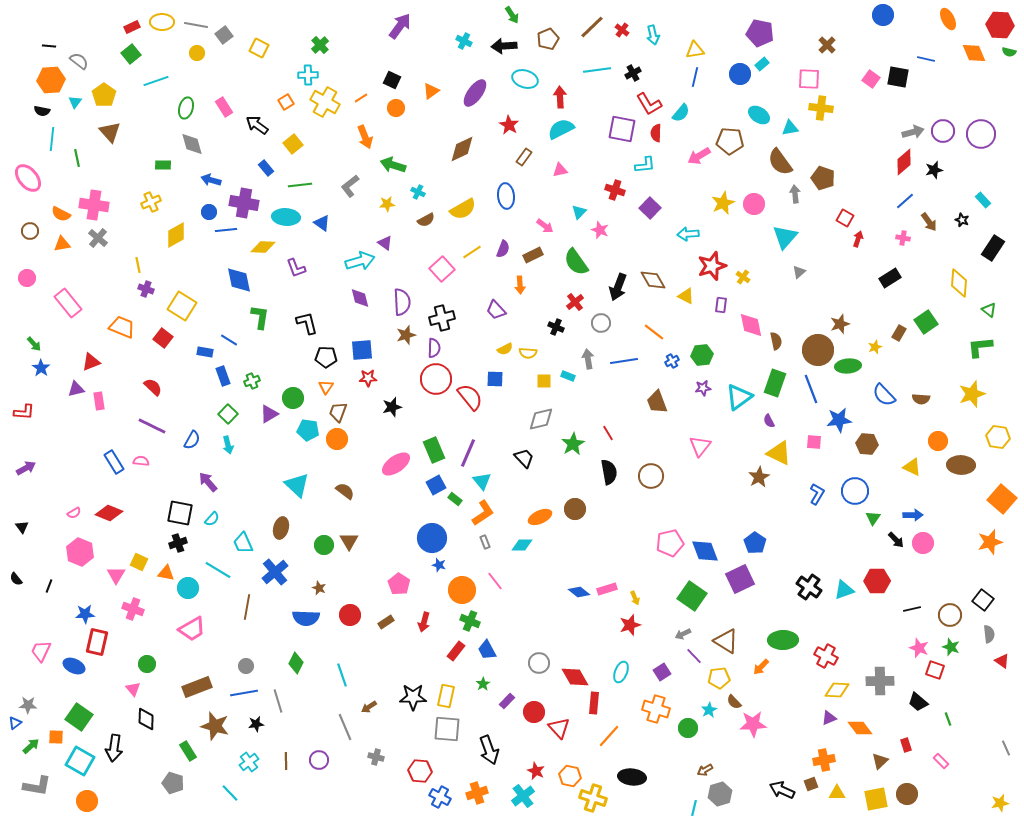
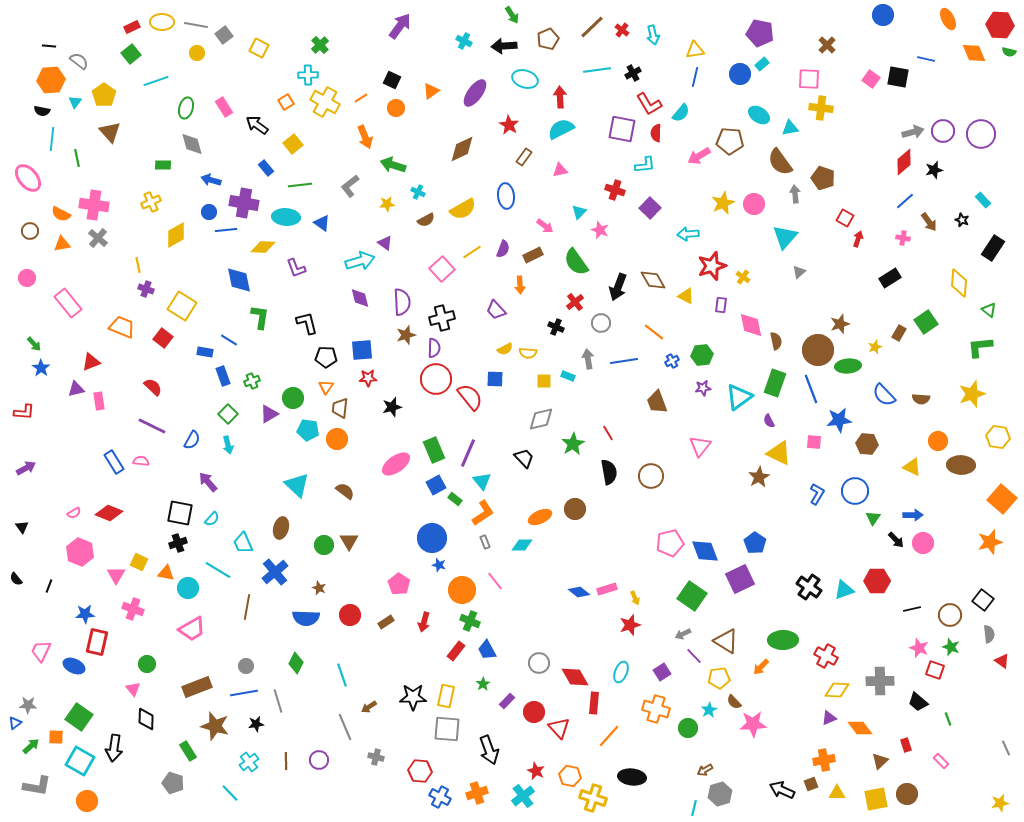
brown trapezoid at (338, 412): moved 2 px right, 4 px up; rotated 15 degrees counterclockwise
